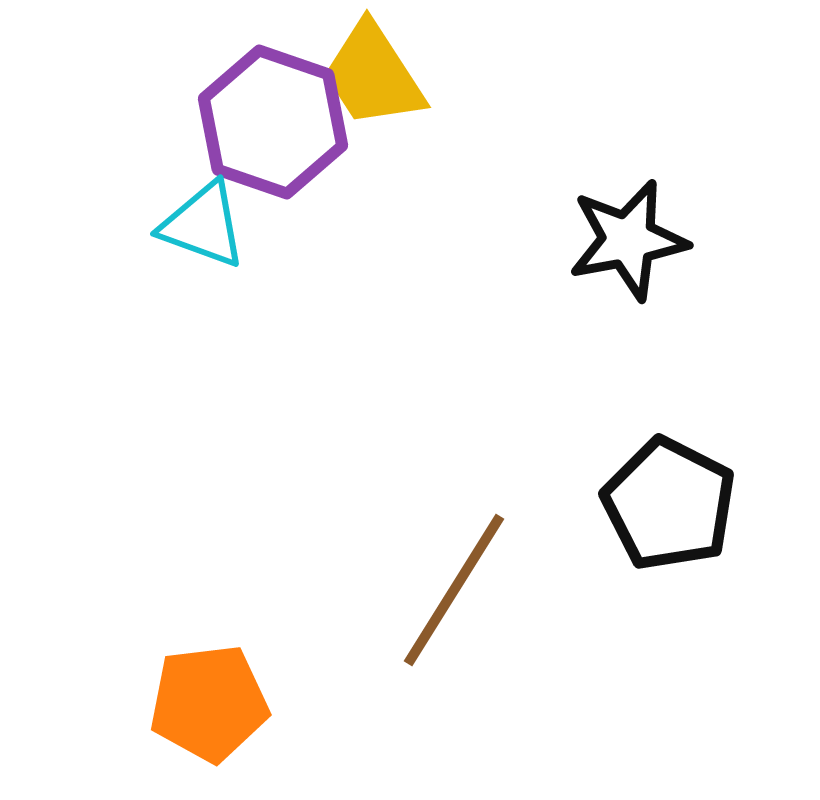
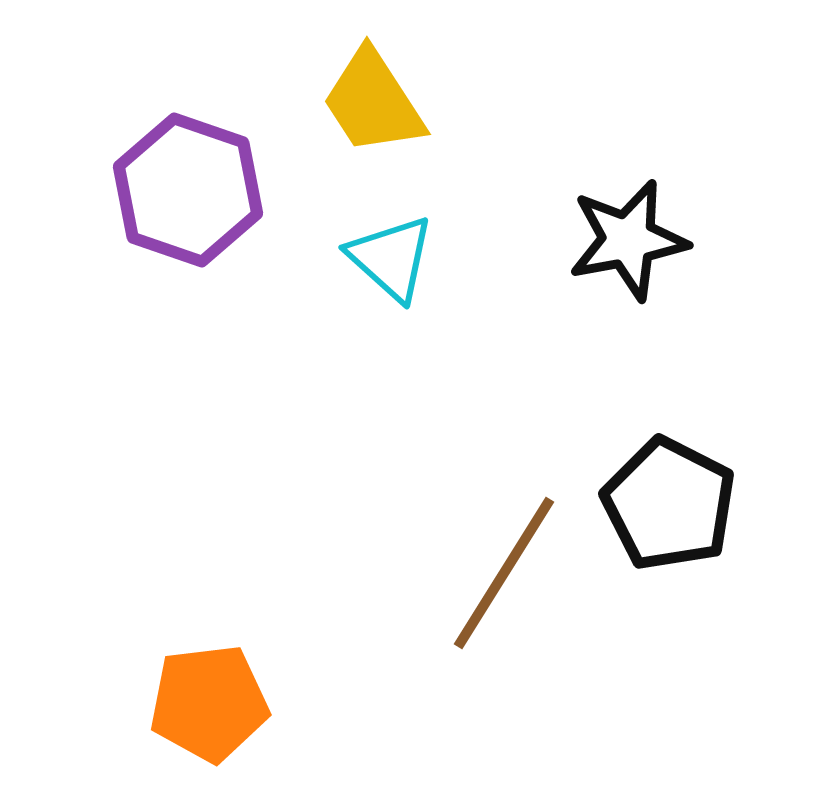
yellow trapezoid: moved 27 px down
purple hexagon: moved 85 px left, 68 px down
cyan triangle: moved 188 px right, 33 px down; rotated 22 degrees clockwise
brown line: moved 50 px right, 17 px up
